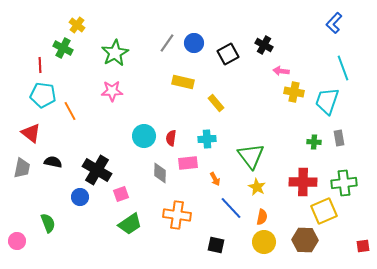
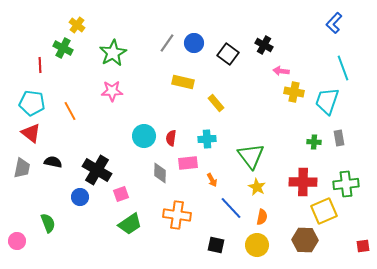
green star at (115, 53): moved 2 px left
black square at (228, 54): rotated 25 degrees counterclockwise
cyan pentagon at (43, 95): moved 11 px left, 8 px down
orange arrow at (215, 179): moved 3 px left, 1 px down
green cross at (344, 183): moved 2 px right, 1 px down
yellow circle at (264, 242): moved 7 px left, 3 px down
